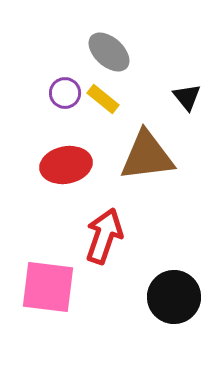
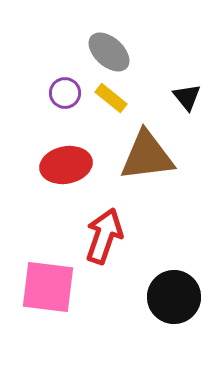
yellow rectangle: moved 8 px right, 1 px up
